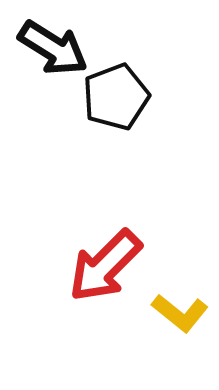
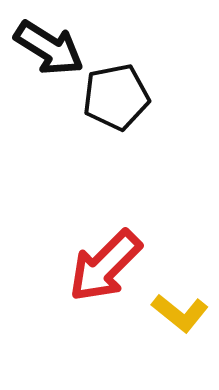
black arrow: moved 4 px left
black pentagon: rotated 10 degrees clockwise
